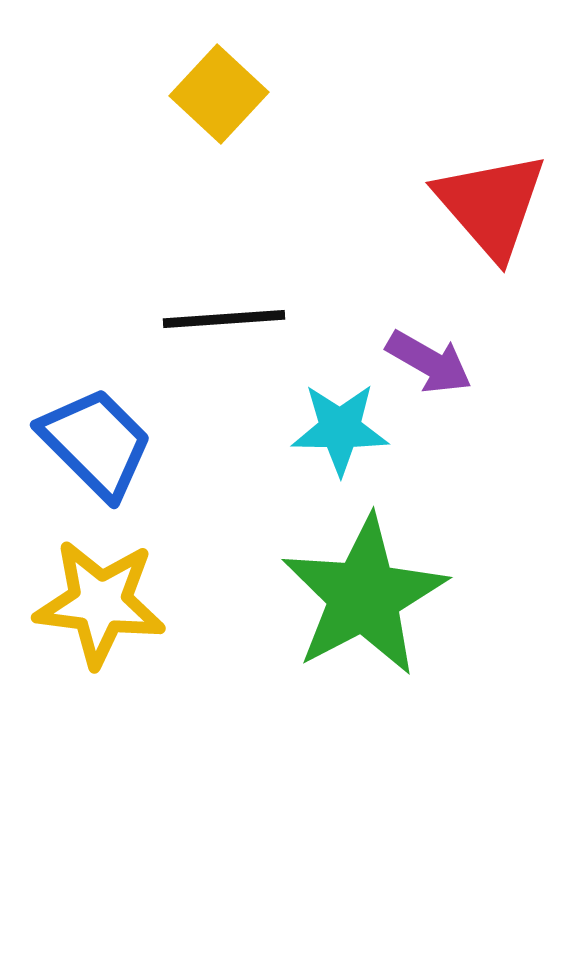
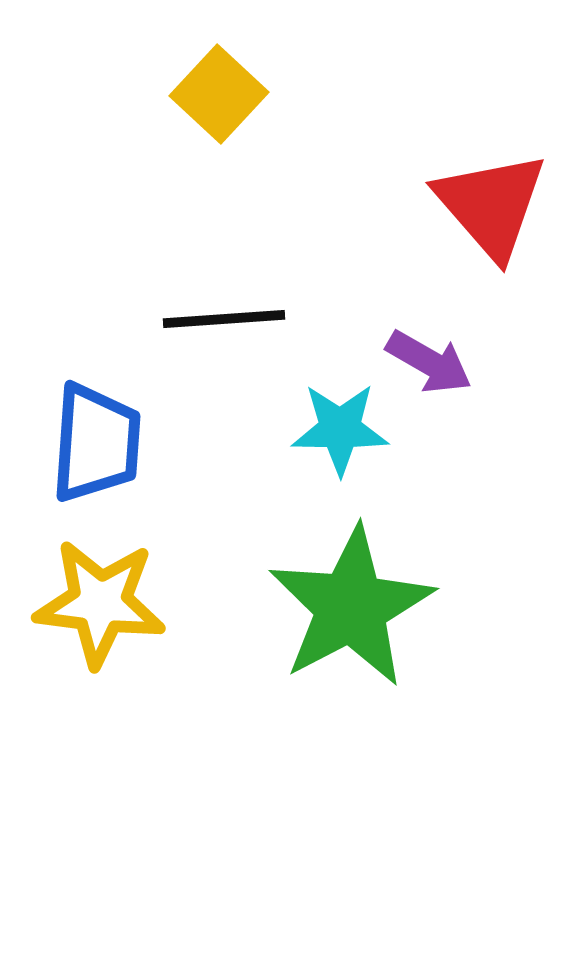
blue trapezoid: rotated 49 degrees clockwise
green star: moved 13 px left, 11 px down
